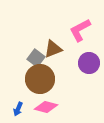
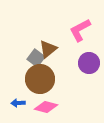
brown triangle: moved 5 px left; rotated 18 degrees counterclockwise
blue arrow: moved 6 px up; rotated 64 degrees clockwise
